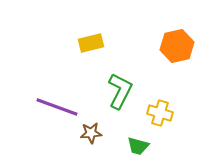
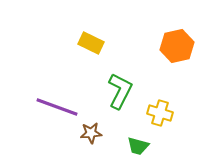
yellow rectangle: rotated 40 degrees clockwise
